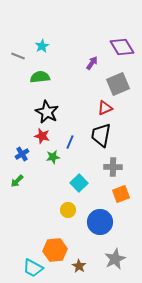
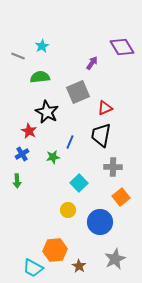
gray square: moved 40 px left, 8 px down
red star: moved 13 px left, 5 px up; rotated 14 degrees clockwise
green arrow: rotated 48 degrees counterclockwise
orange square: moved 3 px down; rotated 18 degrees counterclockwise
